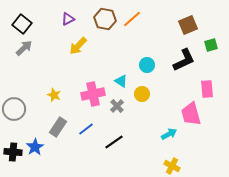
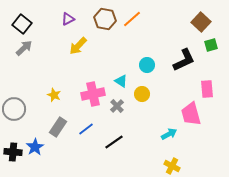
brown square: moved 13 px right, 3 px up; rotated 24 degrees counterclockwise
